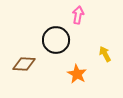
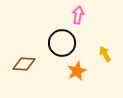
black circle: moved 6 px right, 3 px down
orange star: moved 3 px up; rotated 18 degrees clockwise
